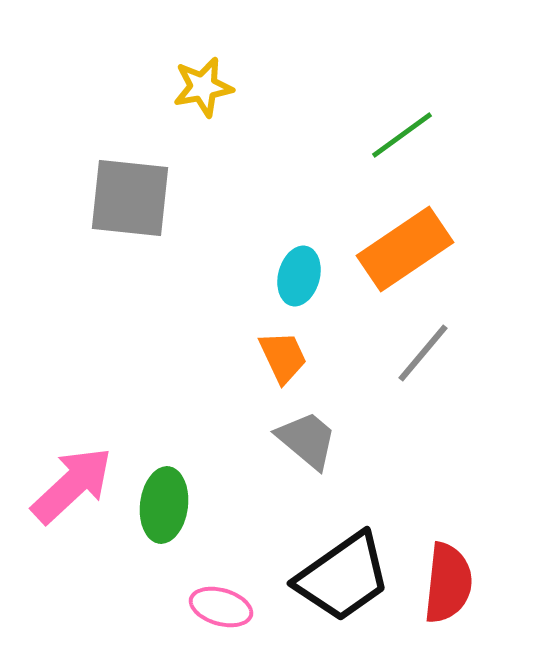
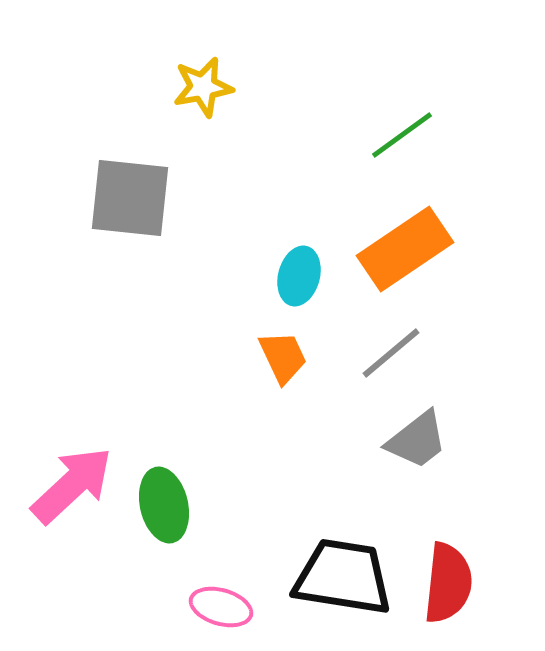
gray line: moved 32 px left; rotated 10 degrees clockwise
gray trapezoid: moved 110 px right; rotated 102 degrees clockwise
green ellipse: rotated 20 degrees counterclockwise
black trapezoid: rotated 136 degrees counterclockwise
